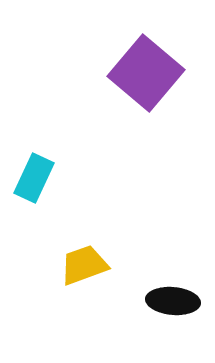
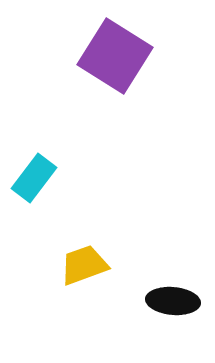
purple square: moved 31 px left, 17 px up; rotated 8 degrees counterclockwise
cyan rectangle: rotated 12 degrees clockwise
